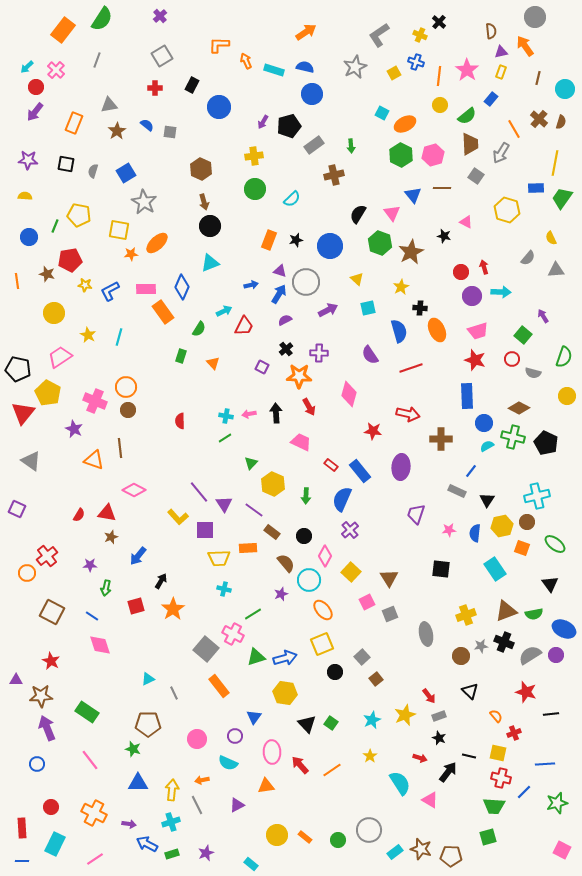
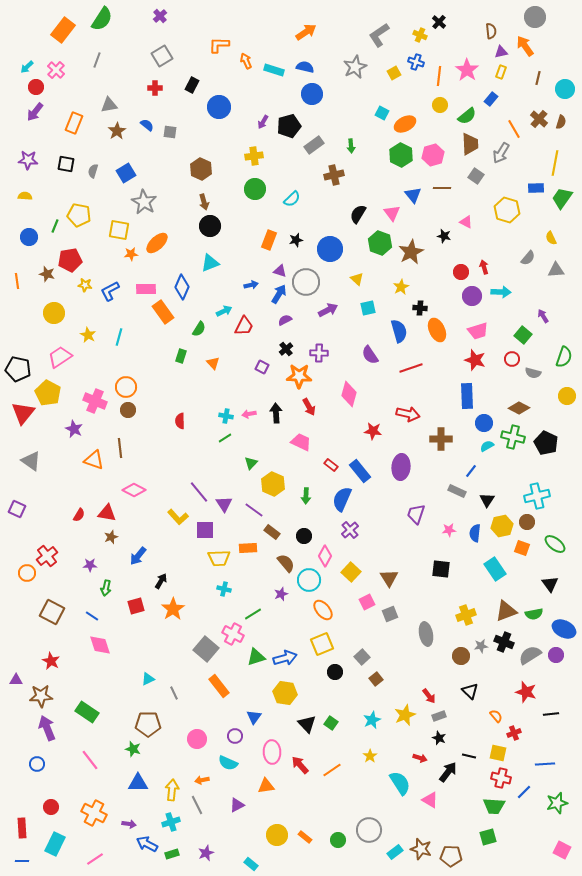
blue circle at (330, 246): moved 3 px down
